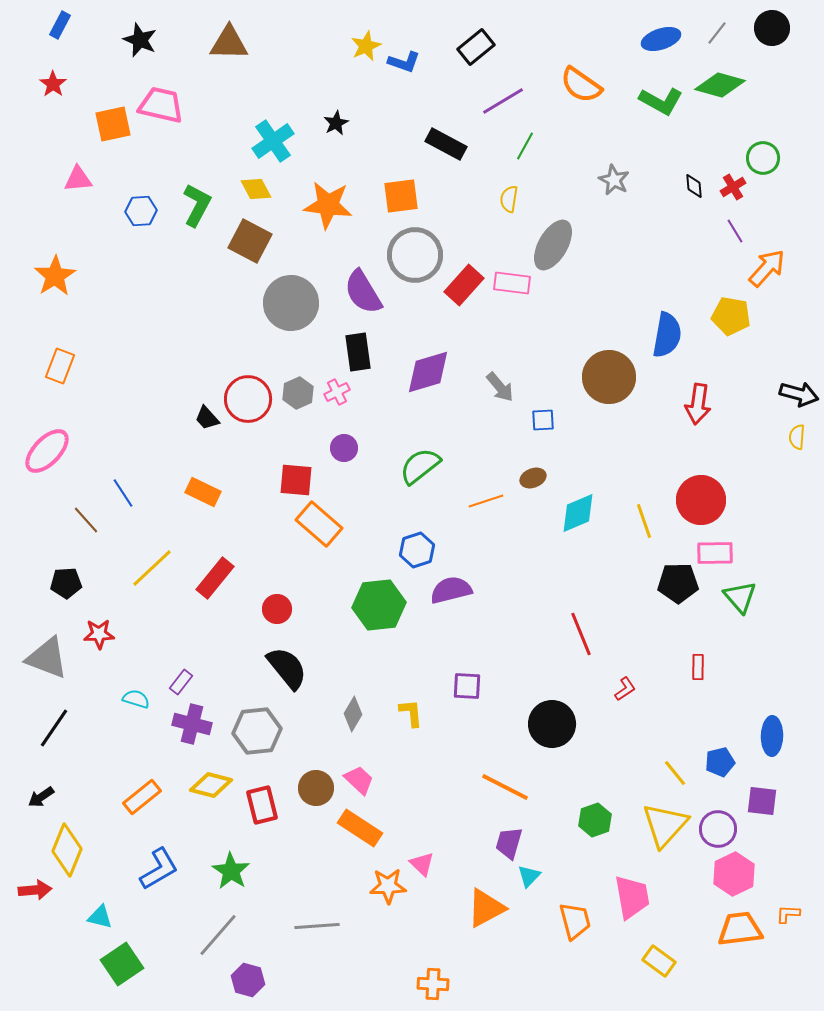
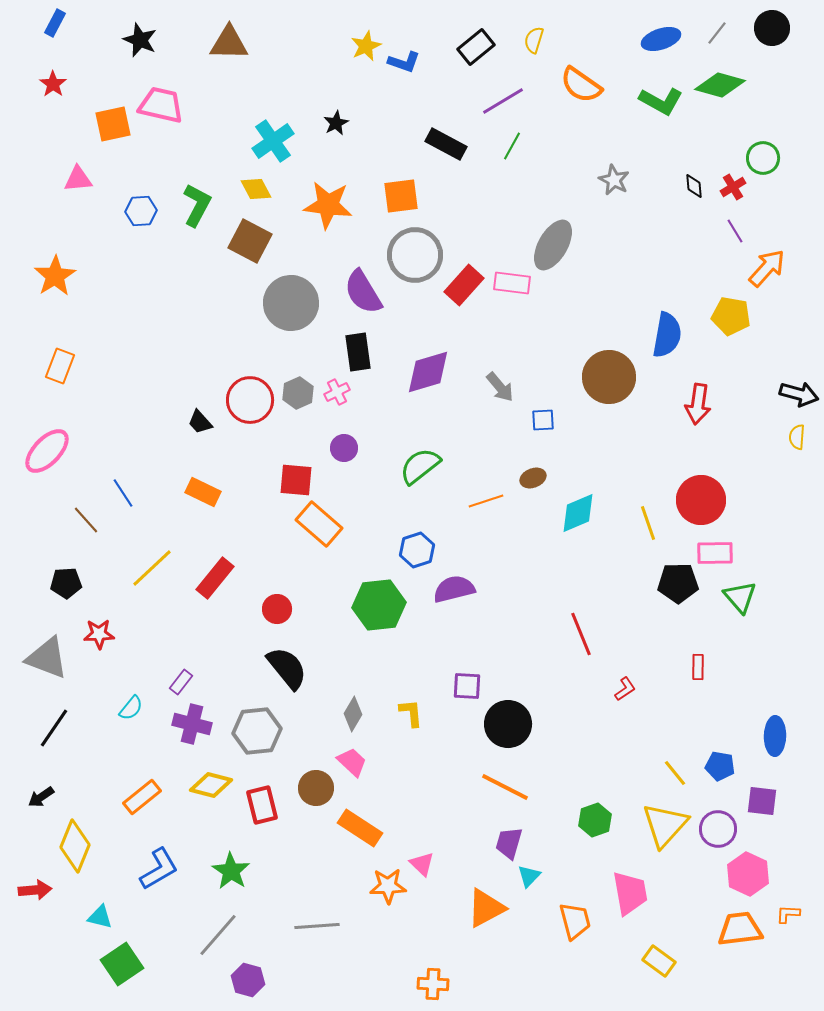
blue rectangle at (60, 25): moved 5 px left, 2 px up
green line at (525, 146): moved 13 px left
yellow semicircle at (509, 199): moved 25 px right, 159 px up; rotated 8 degrees clockwise
red circle at (248, 399): moved 2 px right, 1 px down
black trapezoid at (207, 418): moved 7 px left, 4 px down
yellow line at (644, 521): moved 4 px right, 2 px down
purple semicircle at (451, 590): moved 3 px right, 1 px up
cyan semicircle at (136, 699): moved 5 px left, 9 px down; rotated 112 degrees clockwise
black circle at (552, 724): moved 44 px left
blue ellipse at (772, 736): moved 3 px right
blue pentagon at (720, 762): moved 4 px down; rotated 24 degrees clockwise
pink trapezoid at (359, 780): moved 7 px left, 18 px up
yellow diamond at (67, 850): moved 8 px right, 4 px up
pink hexagon at (734, 874): moved 14 px right; rotated 9 degrees counterclockwise
pink trapezoid at (632, 897): moved 2 px left, 4 px up
